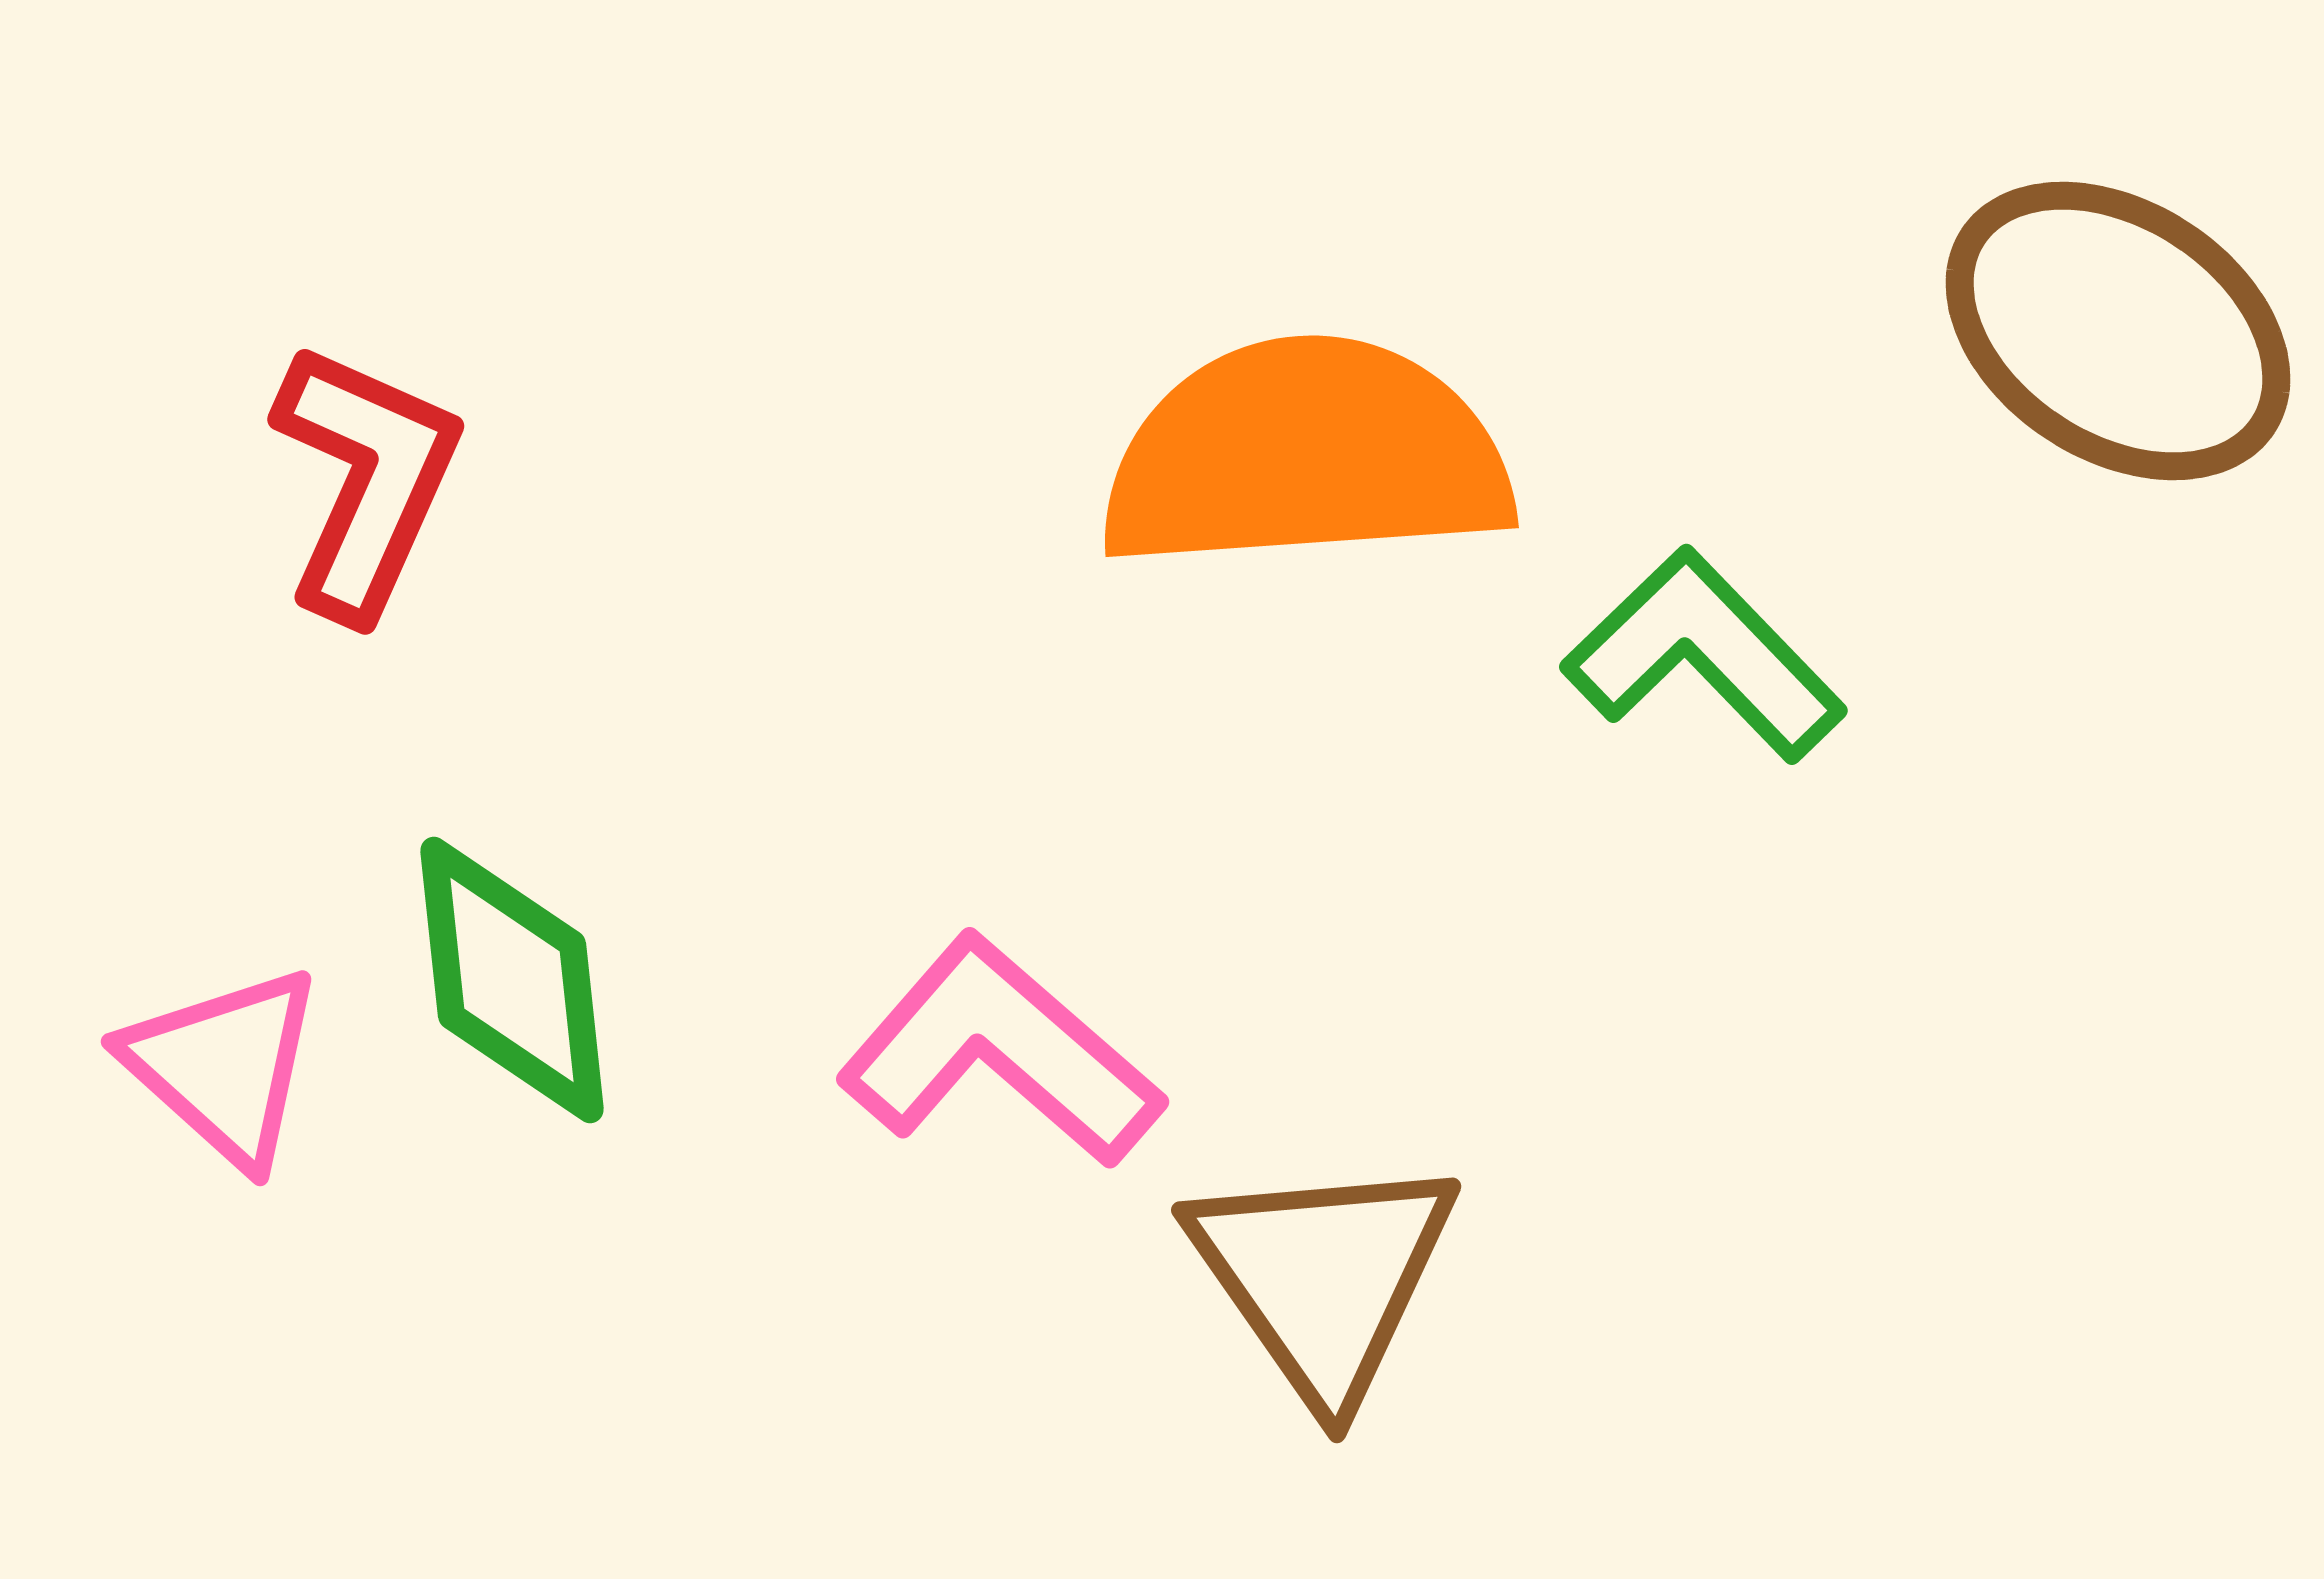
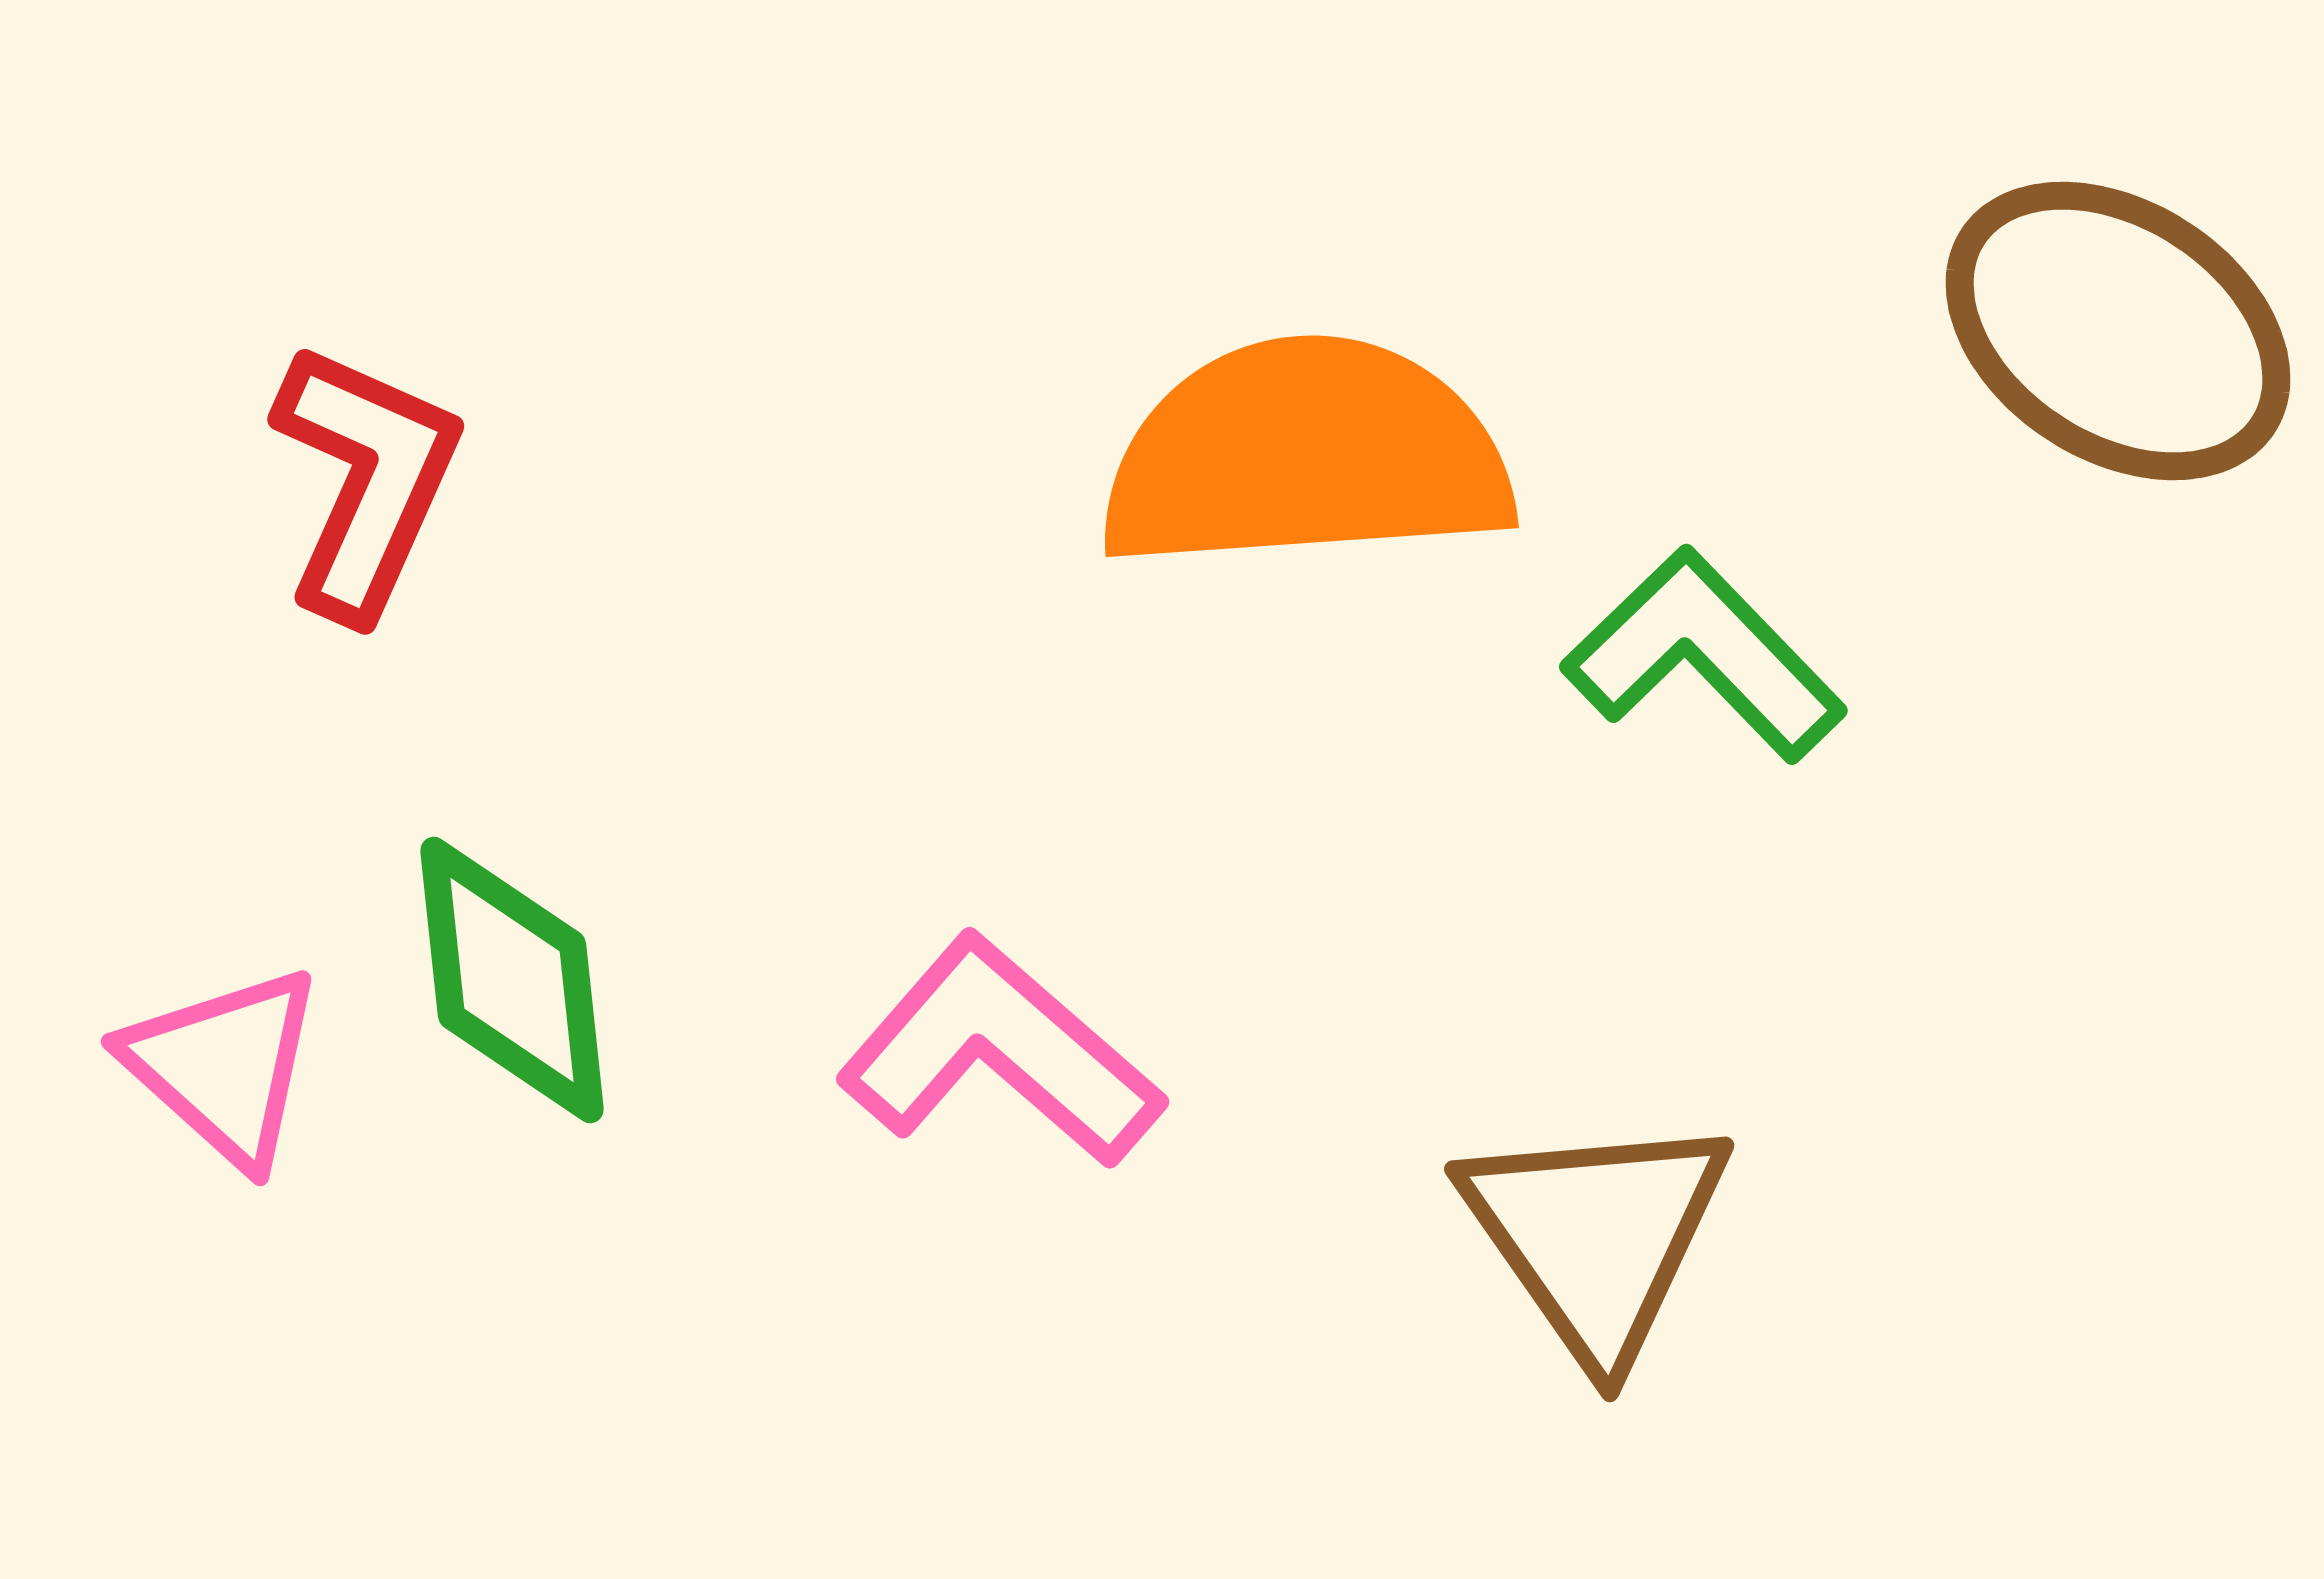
brown triangle: moved 273 px right, 41 px up
